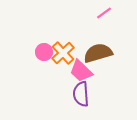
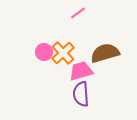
pink line: moved 26 px left
brown semicircle: moved 7 px right
pink trapezoid: rotated 120 degrees clockwise
